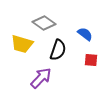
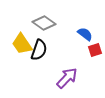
yellow trapezoid: rotated 40 degrees clockwise
black semicircle: moved 19 px left
red square: moved 4 px right, 10 px up; rotated 24 degrees counterclockwise
purple arrow: moved 26 px right
